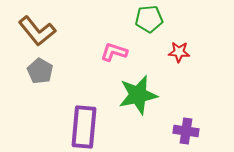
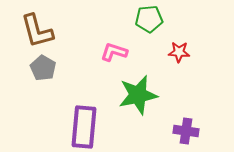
brown L-shape: rotated 24 degrees clockwise
gray pentagon: moved 3 px right, 3 px up
